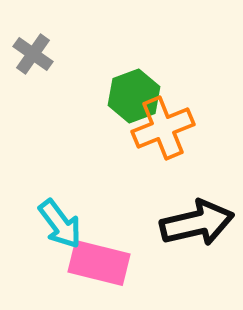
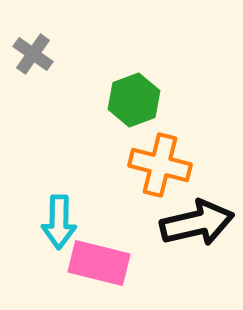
green hexagon: moved 4 px down
orange cross: moved 3 px left, 37 px down; rotated 36 degrees clockwise
cyan arrow: moved 1 px left, 2 px up; rotated 38 degrees clockwise
